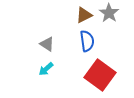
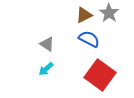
blue semicircle: moved 2 px right, 2 px up; rotated 55 degrees counterclockwise
